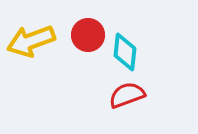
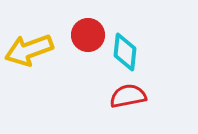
yellow arrow: moved 2 px left, 9 px down
red semicircle: moved 1 px right, 1 px down; rotated 9 degrees clockwise
